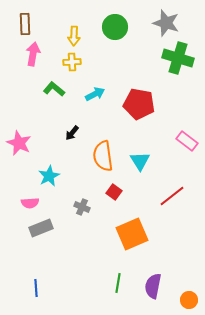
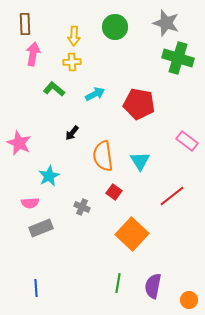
orange square: rotated 24 degrees counterclockwise
